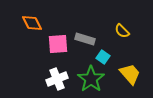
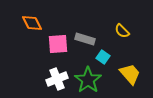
green star: moved 3 px left, 1 px down
